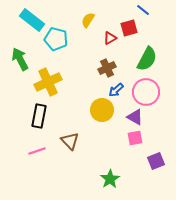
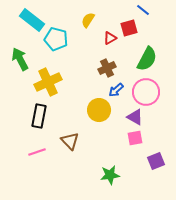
yellow circle: moved 3 px left
pink line: moved 1 px down
green star: moved 4 px up; rotated 24 degrees clockwise
